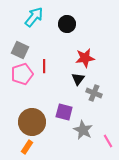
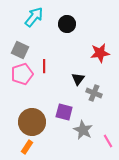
red star: moved 15 px right, 5 px up
